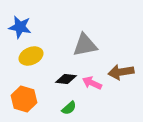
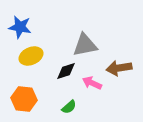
brown arrow: moved 2 px left, 4 px up
black diamond: moved 8 px up; rotated 25 degrees counterclockwise
orange hexagon: rotated 10 degrees counterclockwise
green semicircle: moved 1 px up
